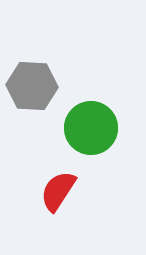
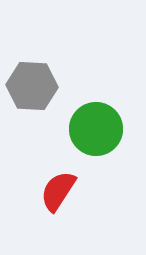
green circle: moved 5 px right, 1 px down
